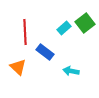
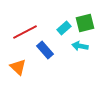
green square: rotated 24 degrees clockwise
red line: rotated 65 degrees clockwise
blue rectangle: moved 2 px up; rotated 12 degrees clockwise
cyan arrow: moved 9 px right, 25 px up
